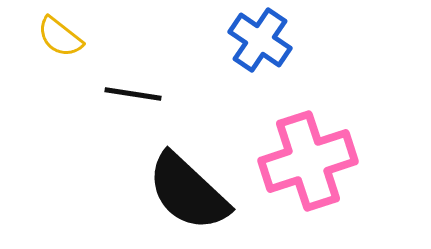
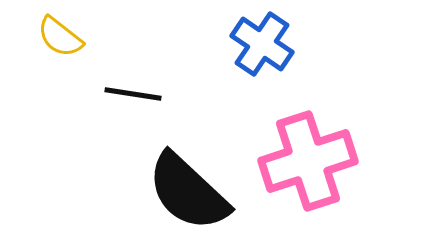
blue cross: moved 2 px right, 4 px down
